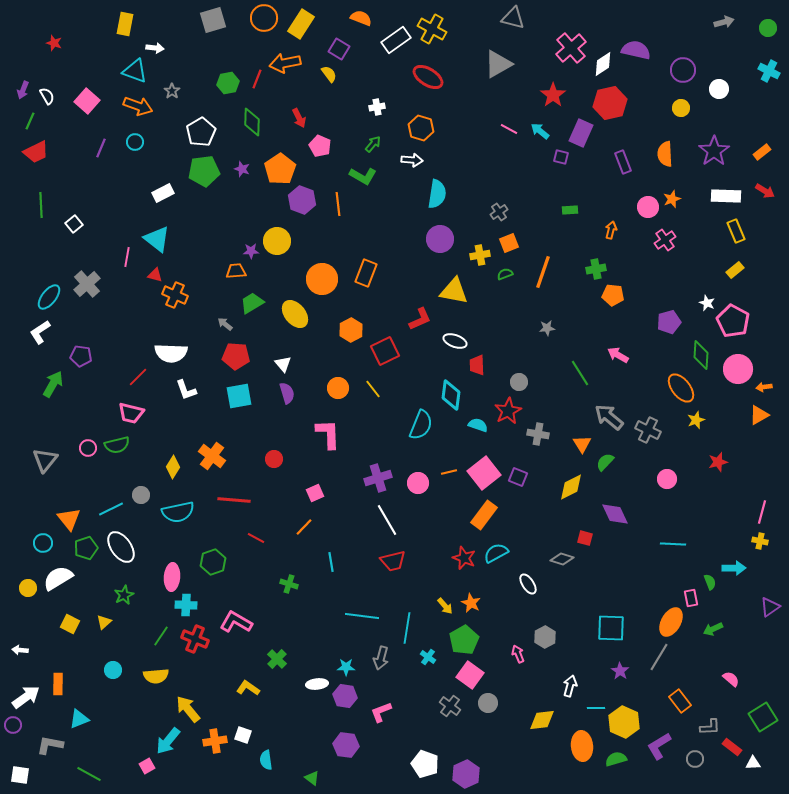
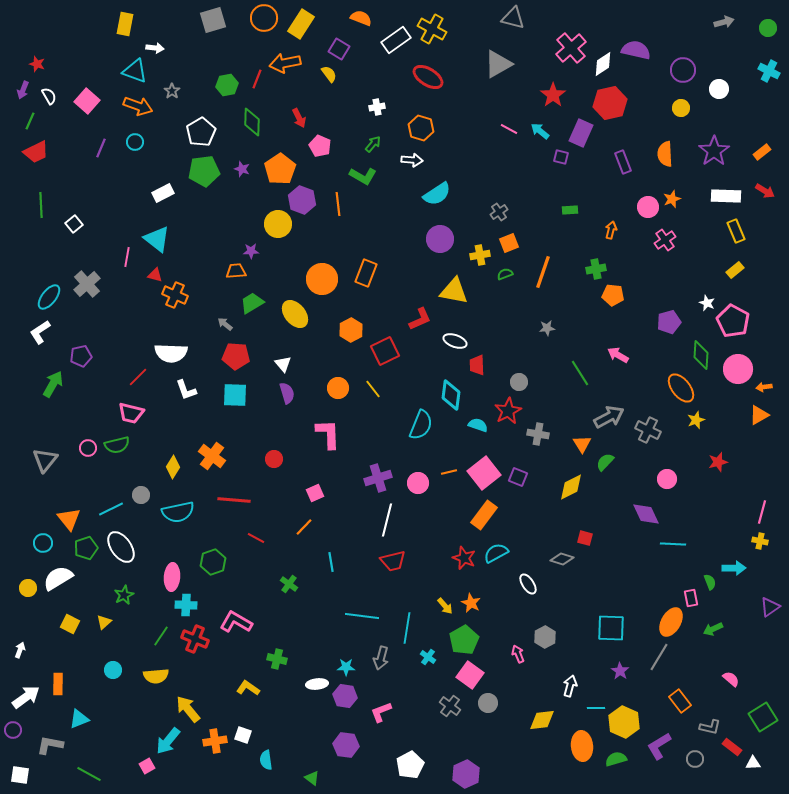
red star at (54, 43): moved 17 px left, 21 px down
green hexagon at (228, 83): moved 1 px left, 2 px down
white semicircle at (47, 96): moved 2 px right
cyan semicircle at (437, 194): rotated 48 degrees clockwise
yellow circle at (277, 241): moved 1 px right, 17 px up
purple pentagon at (81, 356): rotated 20 degrees counterclockwise
cyan square at (239, 396): moved 4 px left, 1 px up; rotated 12 degrees clockwise
gray arrow at (609, 417): rotated 112 degrees clockwise
purple diamond at (615, 514): moved 31 px right
white line at (387, 520): rotated 44 degrees clockwise
green cross at (289, 584): rotated 18 degrees clockwise
white arrow at (20, 650): rotated 105 degrees clockwise
green cross at (277, 659): rotated 30 degrees counterclockwise
purple circle at (13, 725): moved 5 px down
gray L-shape at (710, 727): rotated 15 degrees clockwise
white pentagon at (425, 764): moved 15 px left, 1 px down; rotated 24 degrees clockwise
